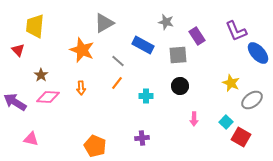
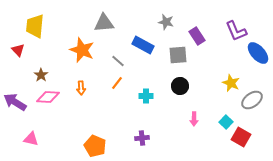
gray triangle: rotated 25 degrees clockwise
